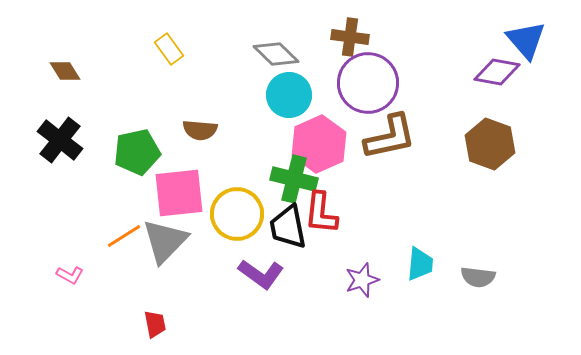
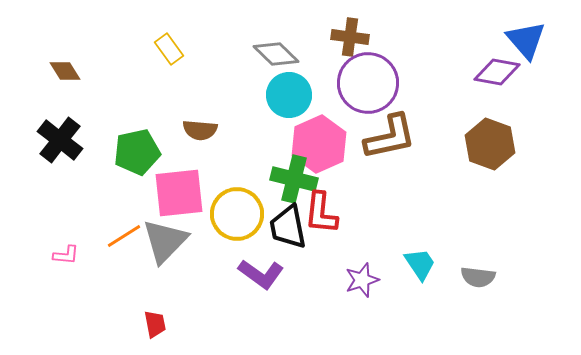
cyan trapezoid: rotated 39 degrees counterclockwise
pink L-shape: moved 4 px left, 20 px up; rotated 24 degrees counterclockwise
